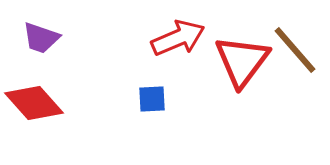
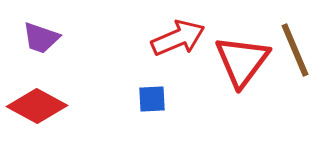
brown line: rotated 18 degrees clockwise
red diamond: moved 3 px right, 3 px down; rotated 20 degrees counterclockwise
